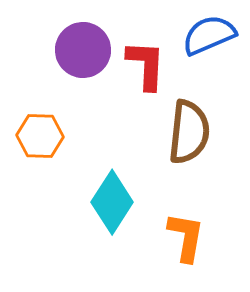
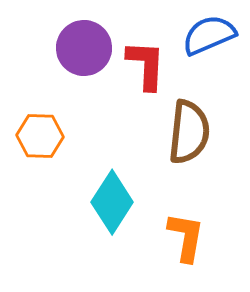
purple circle: moved 1 px right, 2 px up
